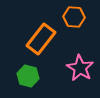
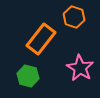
orange hexagon: rotated 15 degrees clockwise
